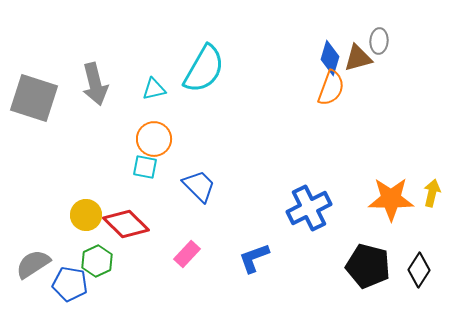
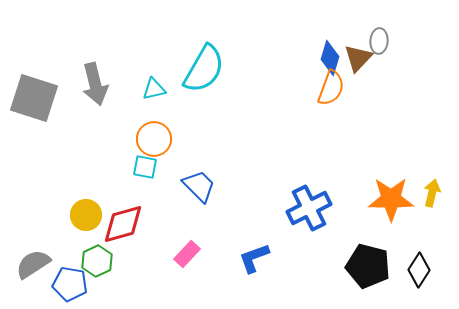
brown triangle: rotated 32 degrees counterclockwise
red diamond: moved 3 px left; rotated 60 degrees counterclockwise
